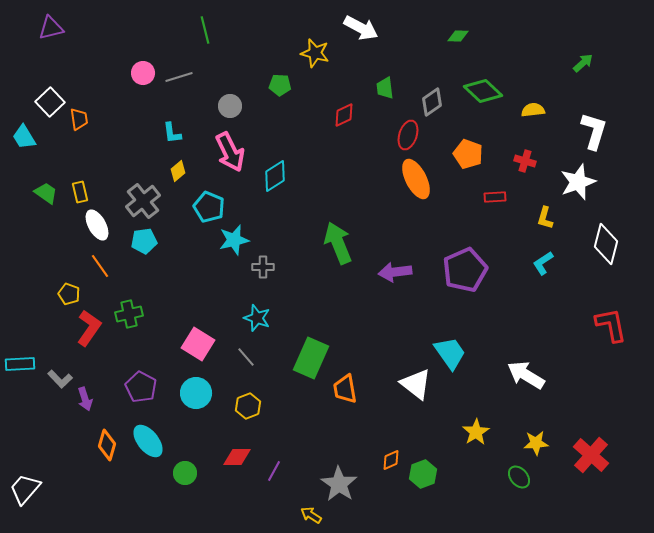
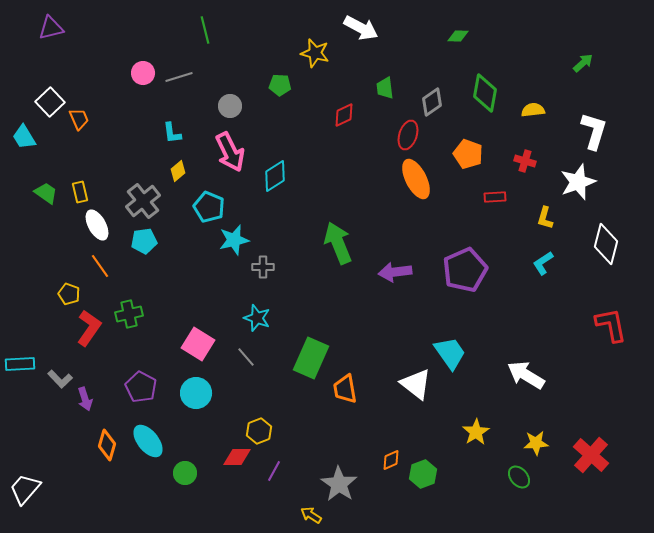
green diamond at (483, 91): moved 2 px right, 2 px down; rotated 57 degrees clockwise
orange trapezoid at (79, 119): rotated 15 degrees counterclockwise
yellow hexagon at (248, 406): moved 11 px right, 25 px down
